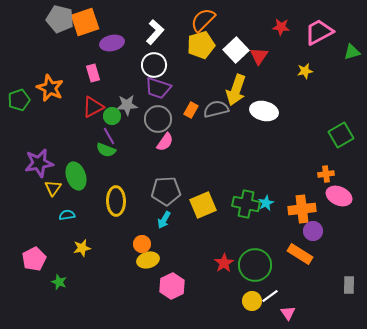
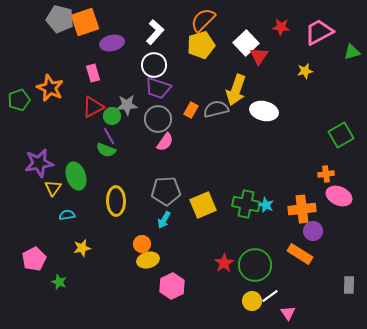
white square at (236, 50): moved 10 px right, 7 px up
cyan star at (266, 203): moved 2 px down; rotated 21 degrees counterclockwise
